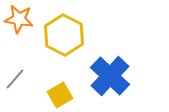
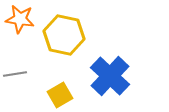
orange star: moved 1 px right
yellow hexagon: rotated 15 degrees counterclockwise
gray line: moved 5 px up; rotated 40 degrees clockwise
